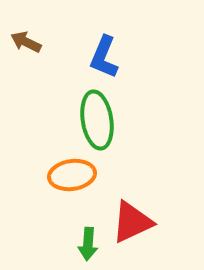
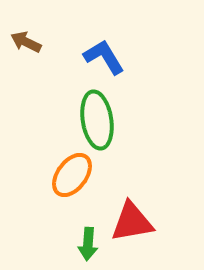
blue L-shape: rotated 126 degrees clockwise
orange ellipse: rotated 45 degrees counterclockwise
red triangle: rotated 15 degrees clockwise
